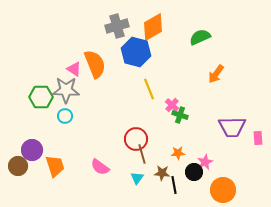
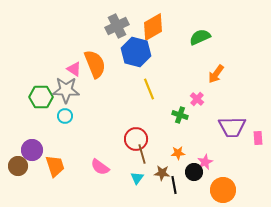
gray cross: rotated 10 degrees counterclockwise
pink cross: moved 25 px right, 6 px up
